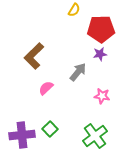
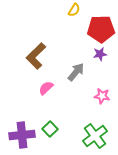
brown L-shape: moved 2 px right
gray arrow: moved 2 px left
